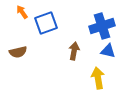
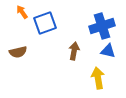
blue square: moved 1 px left
